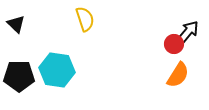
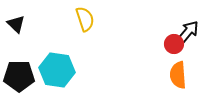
orange semicircle: rotated 144 degrees clockwise
